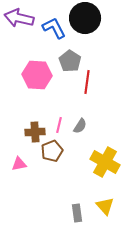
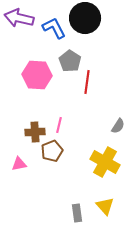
gray semicircle: moved 38 px right
